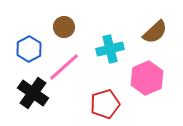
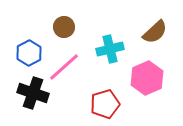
blue hexagon: moved 4 px down
black cross: rotated 16 degrees counterclockwise
